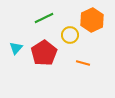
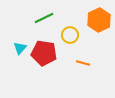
orange hexagon: moved 7 px right
cyan triangle: moved 4 px right
red pentagon: rotated 30 degrees counterclockwise
